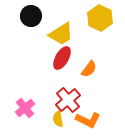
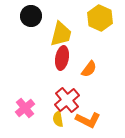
yellow trapezoid: rotated 44 degrees counterclockwise
red ellipse: rotated 20 degrees counterclockwise
red cross: moved 1 px left
